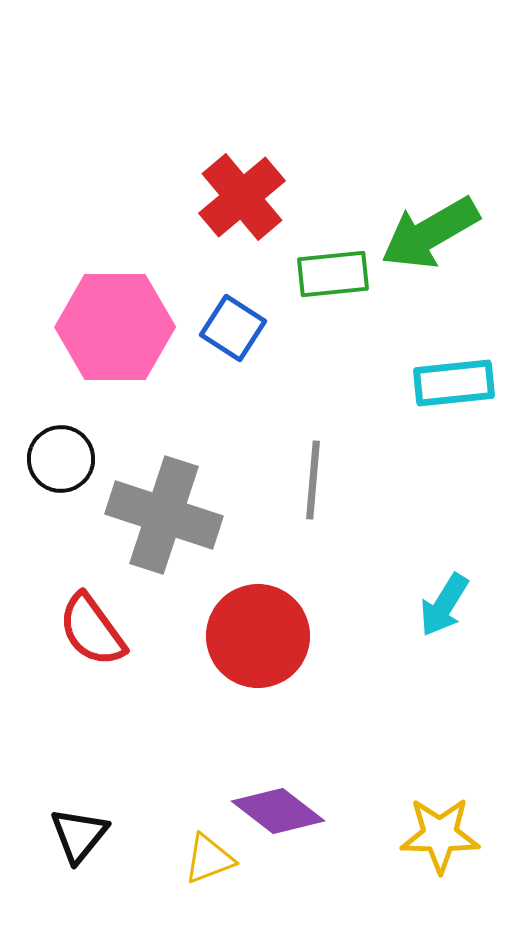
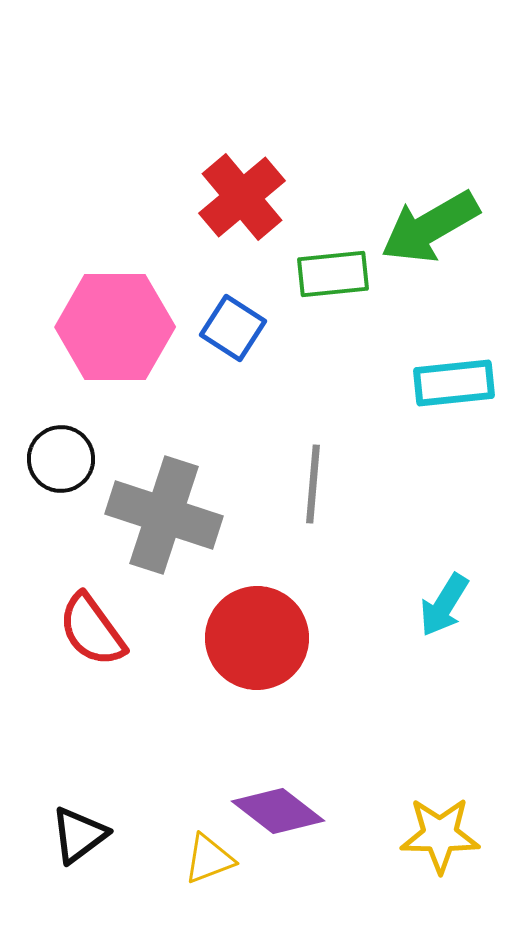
green arrow: moved 6 px up
gray line: moved 4 px down
red circle: moved 1 px left, 2 px down
black triangle: rotated 14 degrees clockwise
